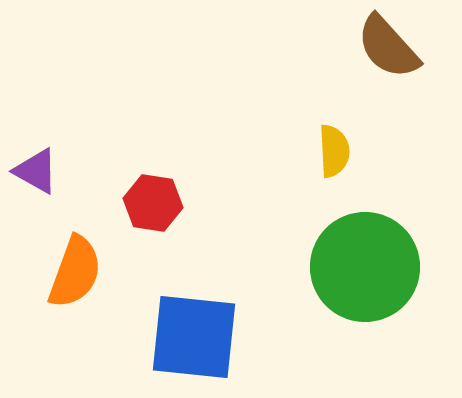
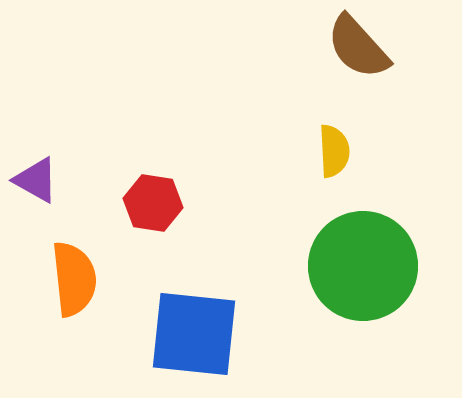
brown semicircle: moved 30 px left
purple triangle: moved 9 px down
green circle: moved 2 px left, 1 px up
orange semicircle: moved 1 px left, 7 px down; rotated 26 degrees counterclockwise
blue square: moved 3 px up
